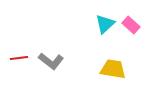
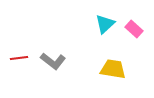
pink rectangle: moved 3 px right, 4 px down
gray L-shape: moved 2 px right
